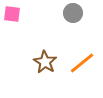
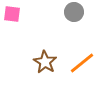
gray circle: moved 1 px right, 1 px up
